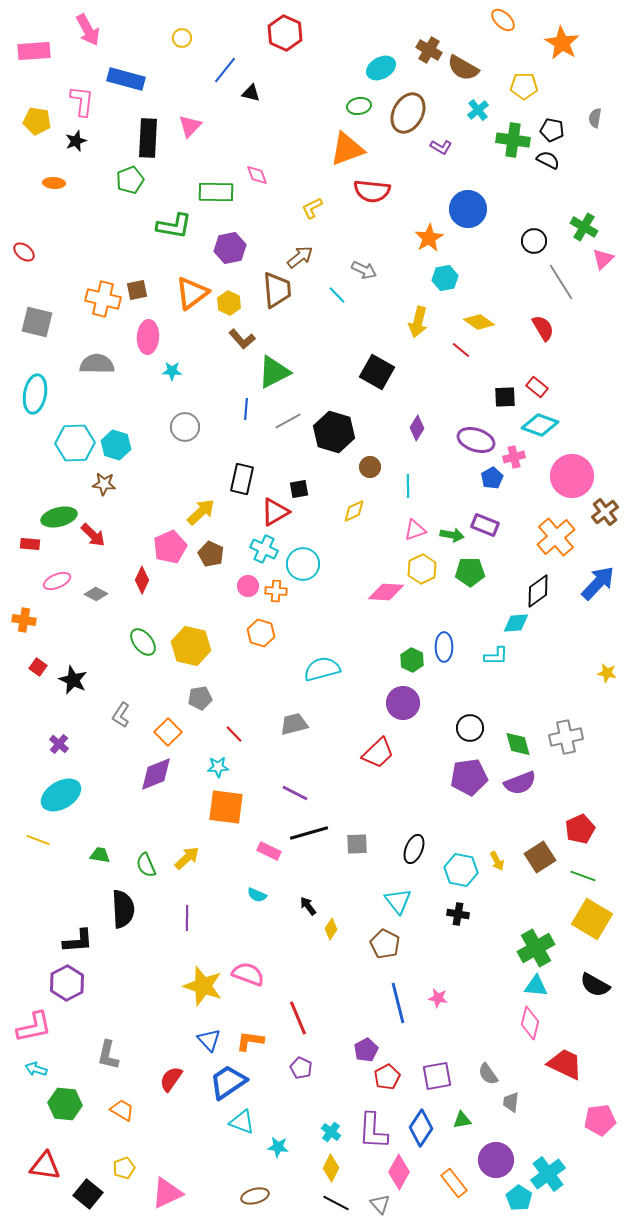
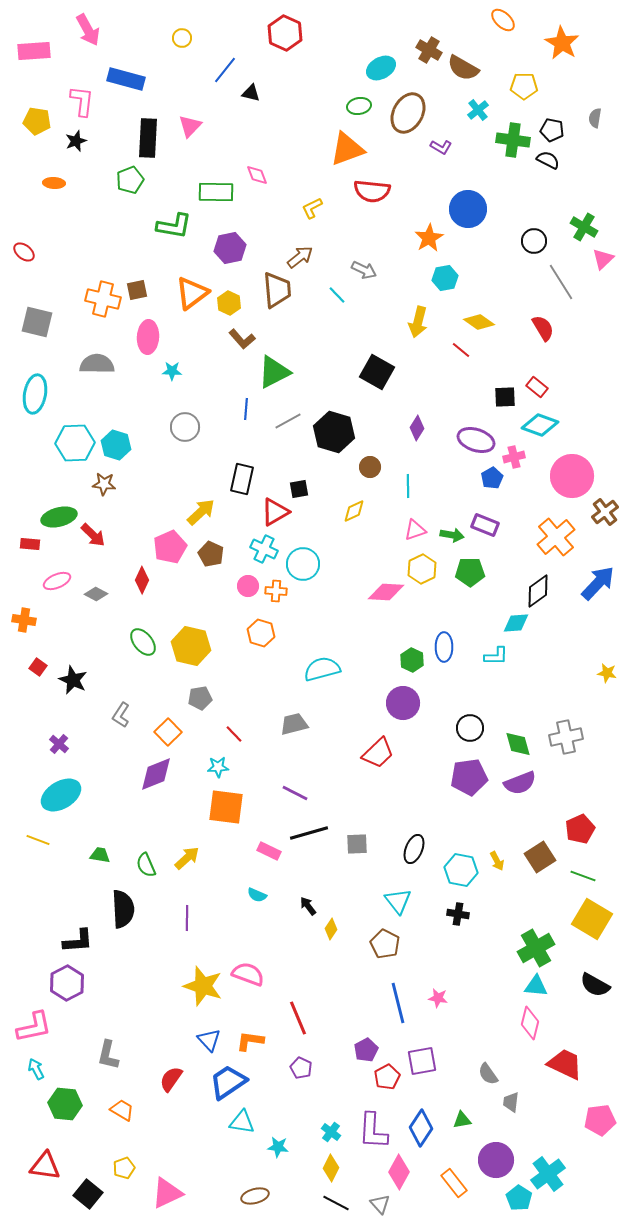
cyan arrow at (36, 1069): rotated 45 degrees clockwise
purple square at (437, 1076): moved 15 px left, 15 px up
cyan triangle at (242, 1122): rotated 12 degrees counterclockwise
